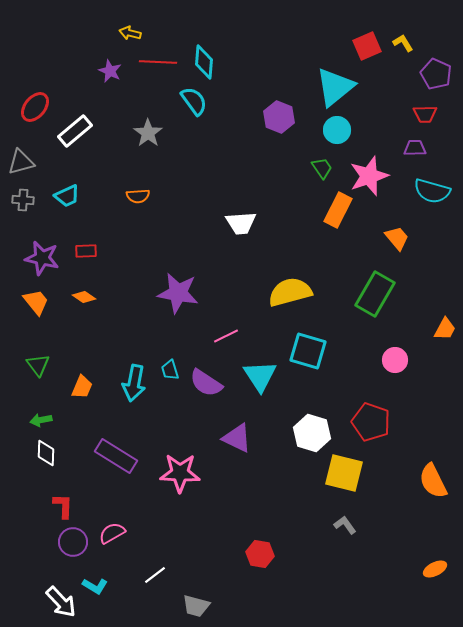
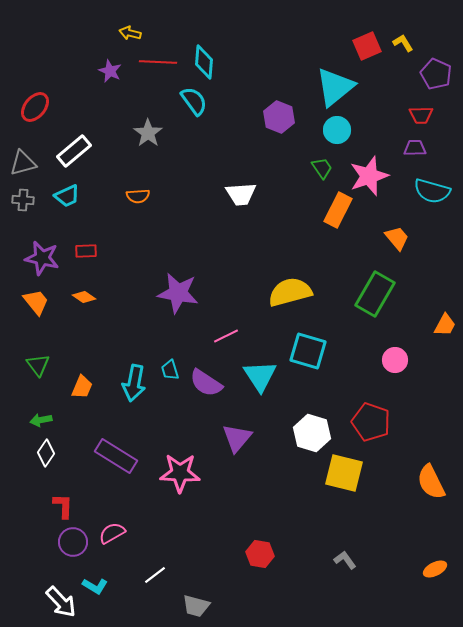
red trapezoid at (425, 114): moved 4 px left, 1 px down
white rectangle at (75, 131): moved 1 px left, 20 px down
gray triangle at (21, 162): moved 2 px right, 1 px down
white trapezoid at (241, 223): moved 29 px up
orange trapezoid at (445, 329): moved 4 px up
purple triangle at (237, 438): rotated 44 degrees clockwise
white diamond at (46, 453): rotated 32 degrees clockwise
orange semicircle at (433, 481): moved 2 px left, 1 px down
gray L-shape at (345, 525): moved 35 px down
